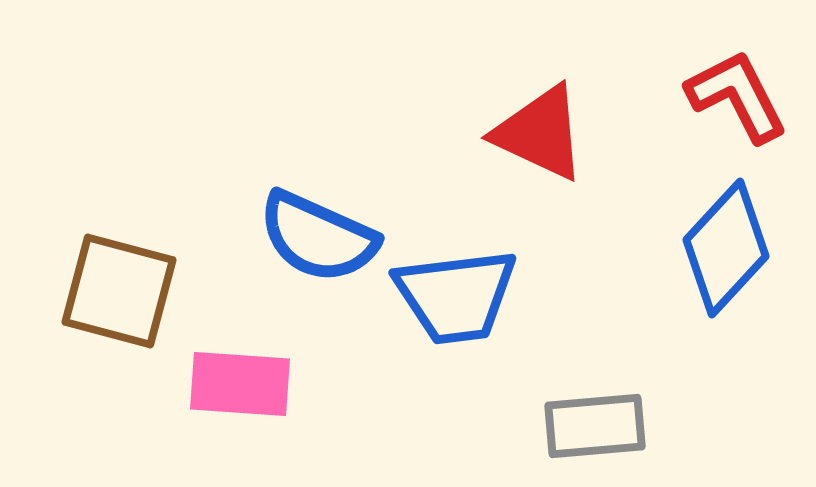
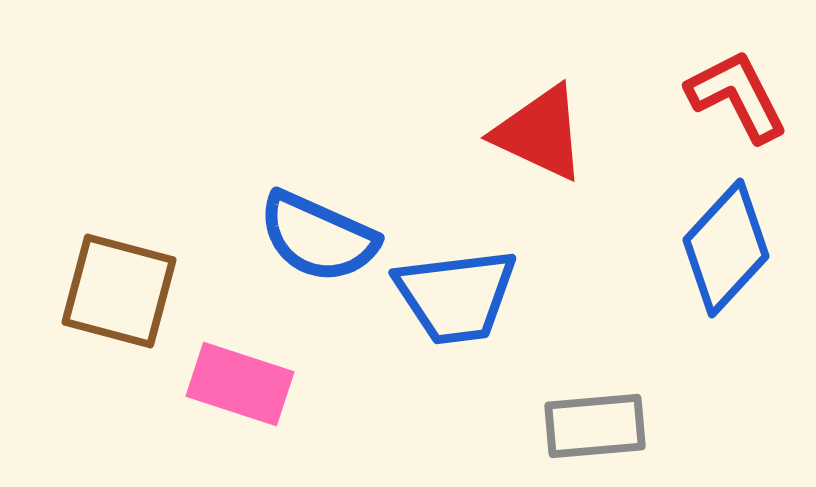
pink rectangle: rotated 14 degrees clockwise
